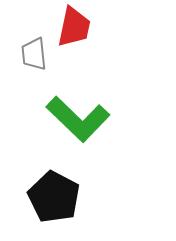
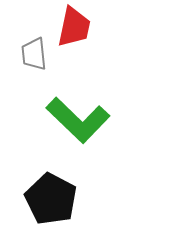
green L-shape: moved 1 px down
black pentagon: moved 3 px left, 2 px down
